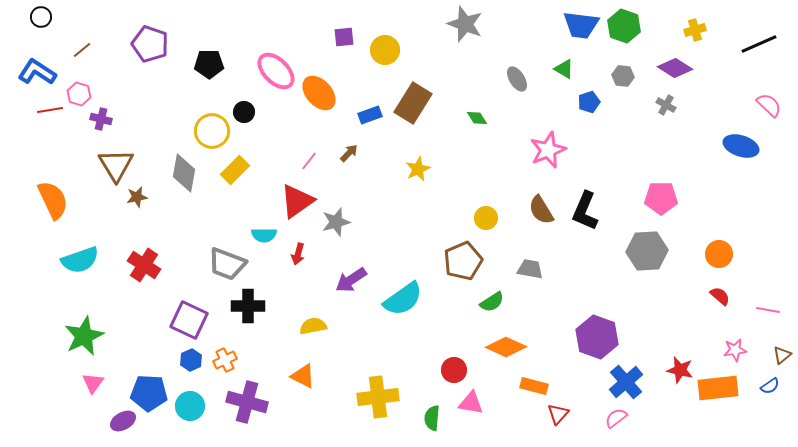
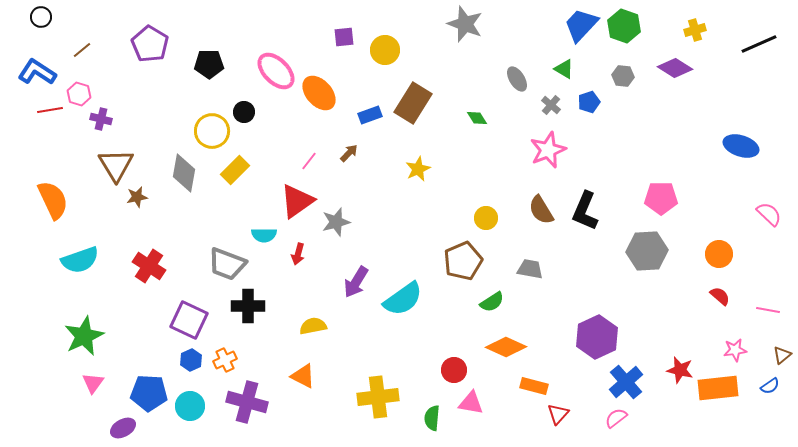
blue trapezoid at (581, 25): rotated 126 degrees clockwise
purple pentagon at (150, 44): rotated 12 degrees clockwise
gray cross at (666, 105): moved 115 px left; rotated 12 degrees clockwise
pink semicircle at (769, 105): moved 109 px down
red cross at (144, 265): moved 5 px right, 1 px down
purple arrow at (351, 280): moved 5 px right, 2 px down; rotated 24 degrees counterclockwise
purple hexagon at (597, 337): rotated 15 degrees clockwise
purple ellipse at (123, 421): moved 7 px down
